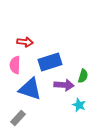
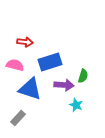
pink semicircle: rotated 102 degrees clockwise
cyan star: moved 3 px left
